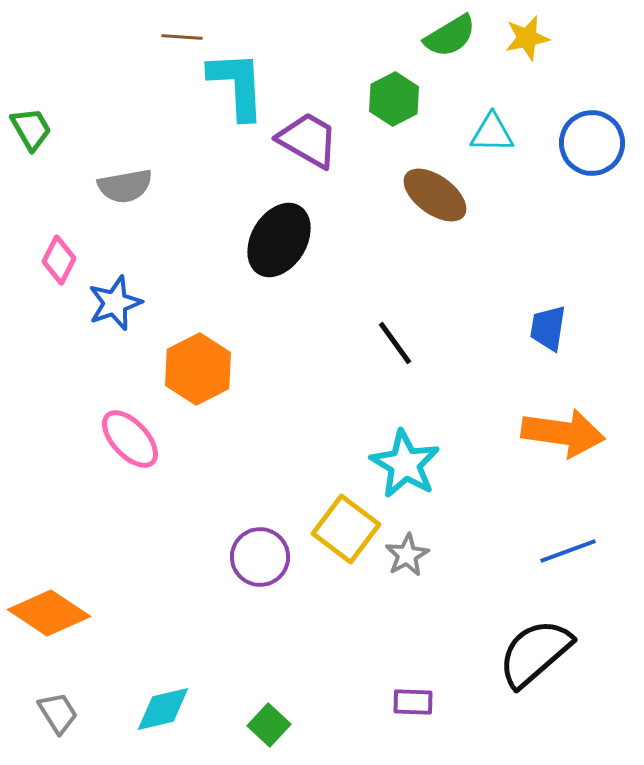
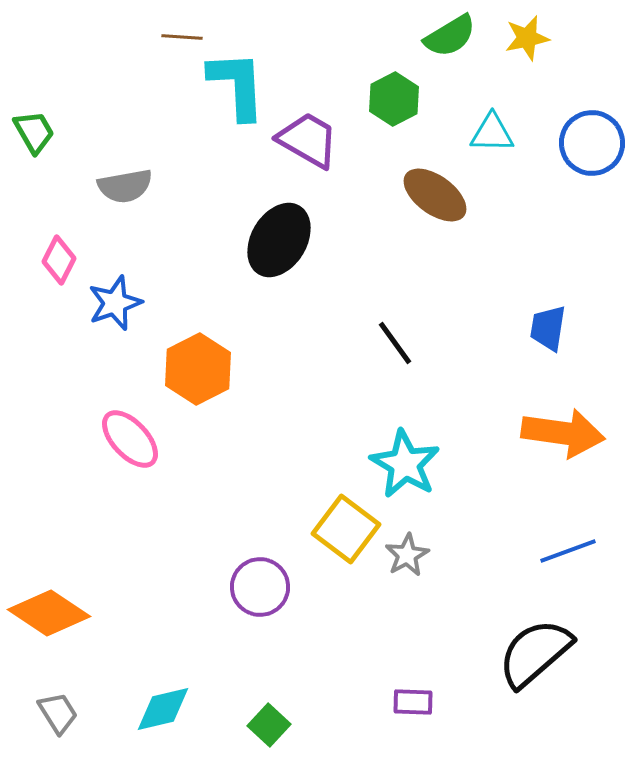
green trapezoid: moved 3 px right, 3 px down
purple circle: moved 30 px down
